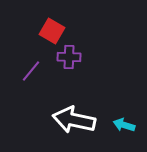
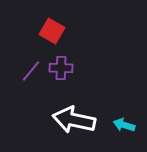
purple cross: moved 8 px left, 11 px down
